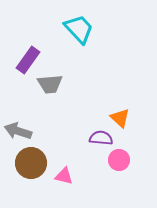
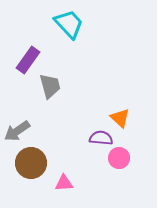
cyan trapezoid: moved 10 px left, 5 px up
gray trapezoid: moved 2 px down; rotated 100 degrees counterclockwise
gray arrow: moved 1 px left; rotated 52 degrees counterclockwise
pink circle: moved 2 px up
pink triangle: moved 7 px down; rotated 18 degrees counterclockwise
